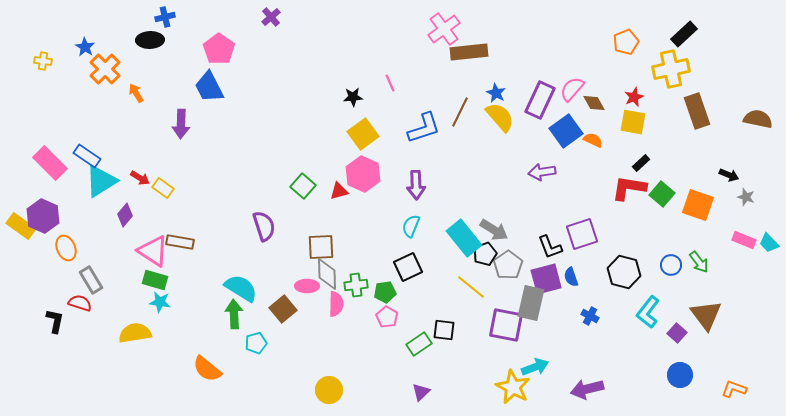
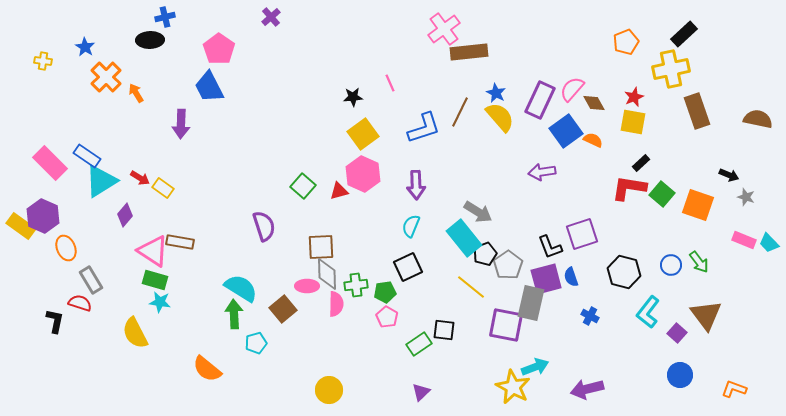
orange cross at (105, 69): moved 1 px right, 8 px down
gray arrow at (494, 230): moved 16 px left, 18 px up
yellow semicircle at (135, 333): rotated 108 degrees counterclockwise
